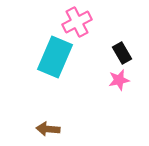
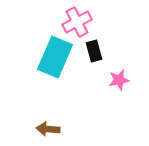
black rectangle: moved 28 px left, 2 px up; rotated 15 degrees clockwise
